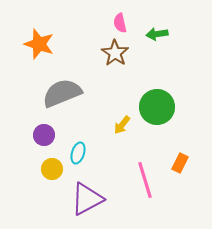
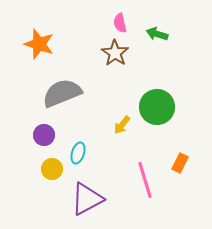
green arrow: rotated 25 degrees clockwise
